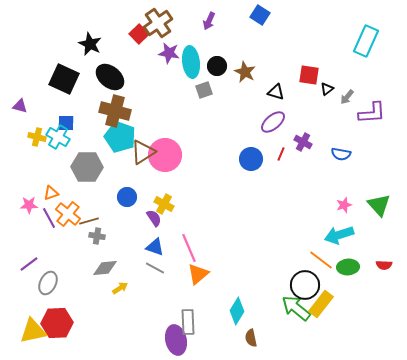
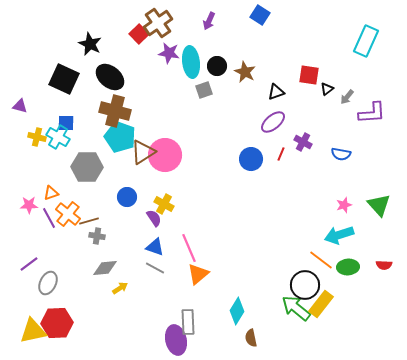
black triangle at (276, 92): rotated 36 degrees counterclockwise
